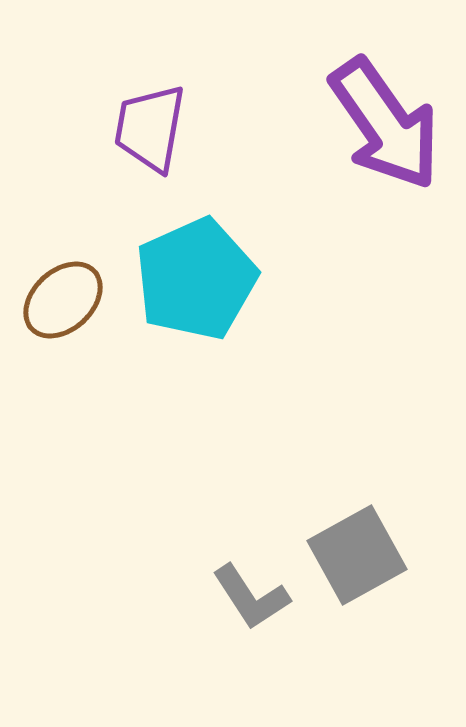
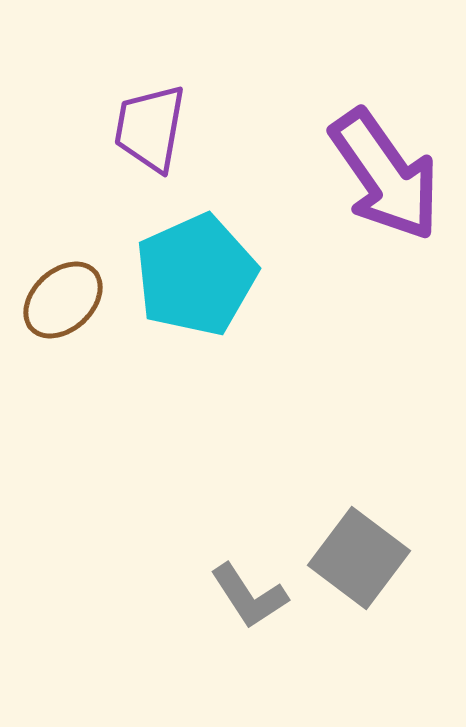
purple arrow: moved 51 px down
cyan pentagon: moved 4 px up
gray square: moved 2 px right, 3 px down; rotated 24 degrees counterclockwise
gray L-shape: moved 2 px left, 1 px up
